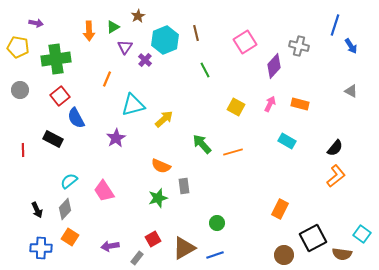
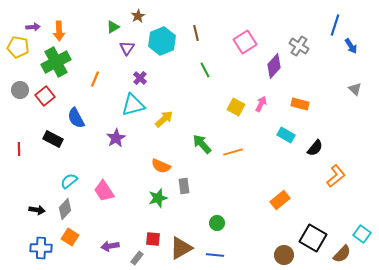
purple arrow at (36, 23): moved 3 px left, 4 px down; rotated 16 degrees counterclockwise
orange arrow at (89, 31): moved 30 px left
cyan hexagon at (165, 40): moved 3 px left, 1 px down
gray cross at (299, 46): rotated 18 degrees clockwise
purple triangle at (125, 47): moved 2 px right, 1 px down
green cross at (56, 59): moved 3 px down; rotated 20 degrees counterclockwise
purple cross at (145, 60): moved 5 px left, 18 px down
orange line at (107, 79): moved 12 px left
gray triangle at (351, 91): moved 4 px right, 2 px up; rotated 16 degrees clockwise
red square at (60, 96): moved 15 px left
pink arrow at (270, 104): moved 9 px left
cyan rectangle at (287, 141): moved 1 px left, 6 px up
black semicircle at (335, 148): moved 20 px left
red line at (23, 150): moved 4 px left, 1 px up
orange rectangle at (280, 209): moved 9 px up; rotated 24 degrees clockwise
black arrow at (37, 210): rotated 56 degrees counterclockwise
black square at (313, 238): rotated 32 degrees counterclockwise
red square at (153, 239): rotated 35 degrees clockwise
brown triangle at (184, 248): moved 3 px left
brown semicircle at (342, 254): rotated 54 degrees counterclockwise
blue line at (215, 255): rotated 24 degrees clockwise
